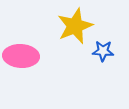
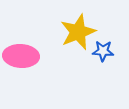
yellow star: moved 3 px right, 6 px down
